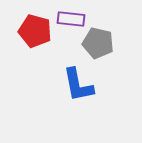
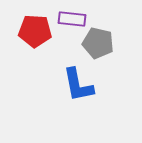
purple rectangle: moved 1 px right
red pentagon: rotated 12 degrees counterclockwise
